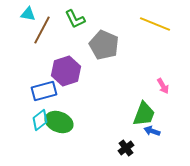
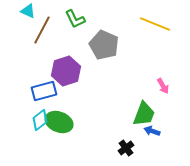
cyan triangle: moved 3 px up; rotated 14 degrees clockwise
